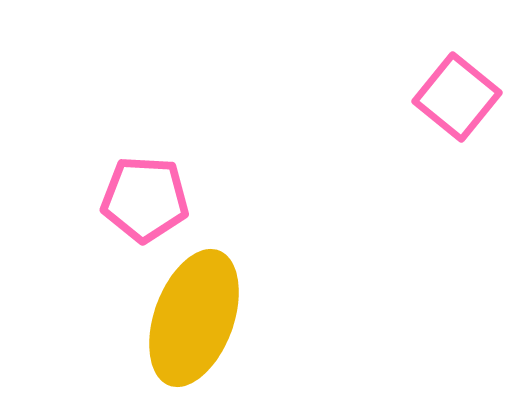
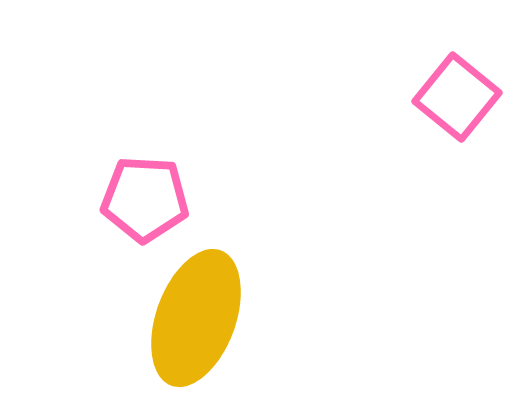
yellow ellipse: moved 2 px right
